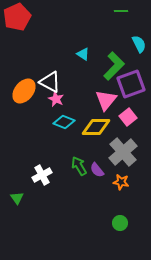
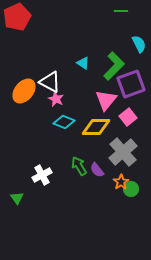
cyan triangle: moved 9 px down
orange star: rotated 28 degrees clockwise
green circle: moved 11 px right, 34 px up
